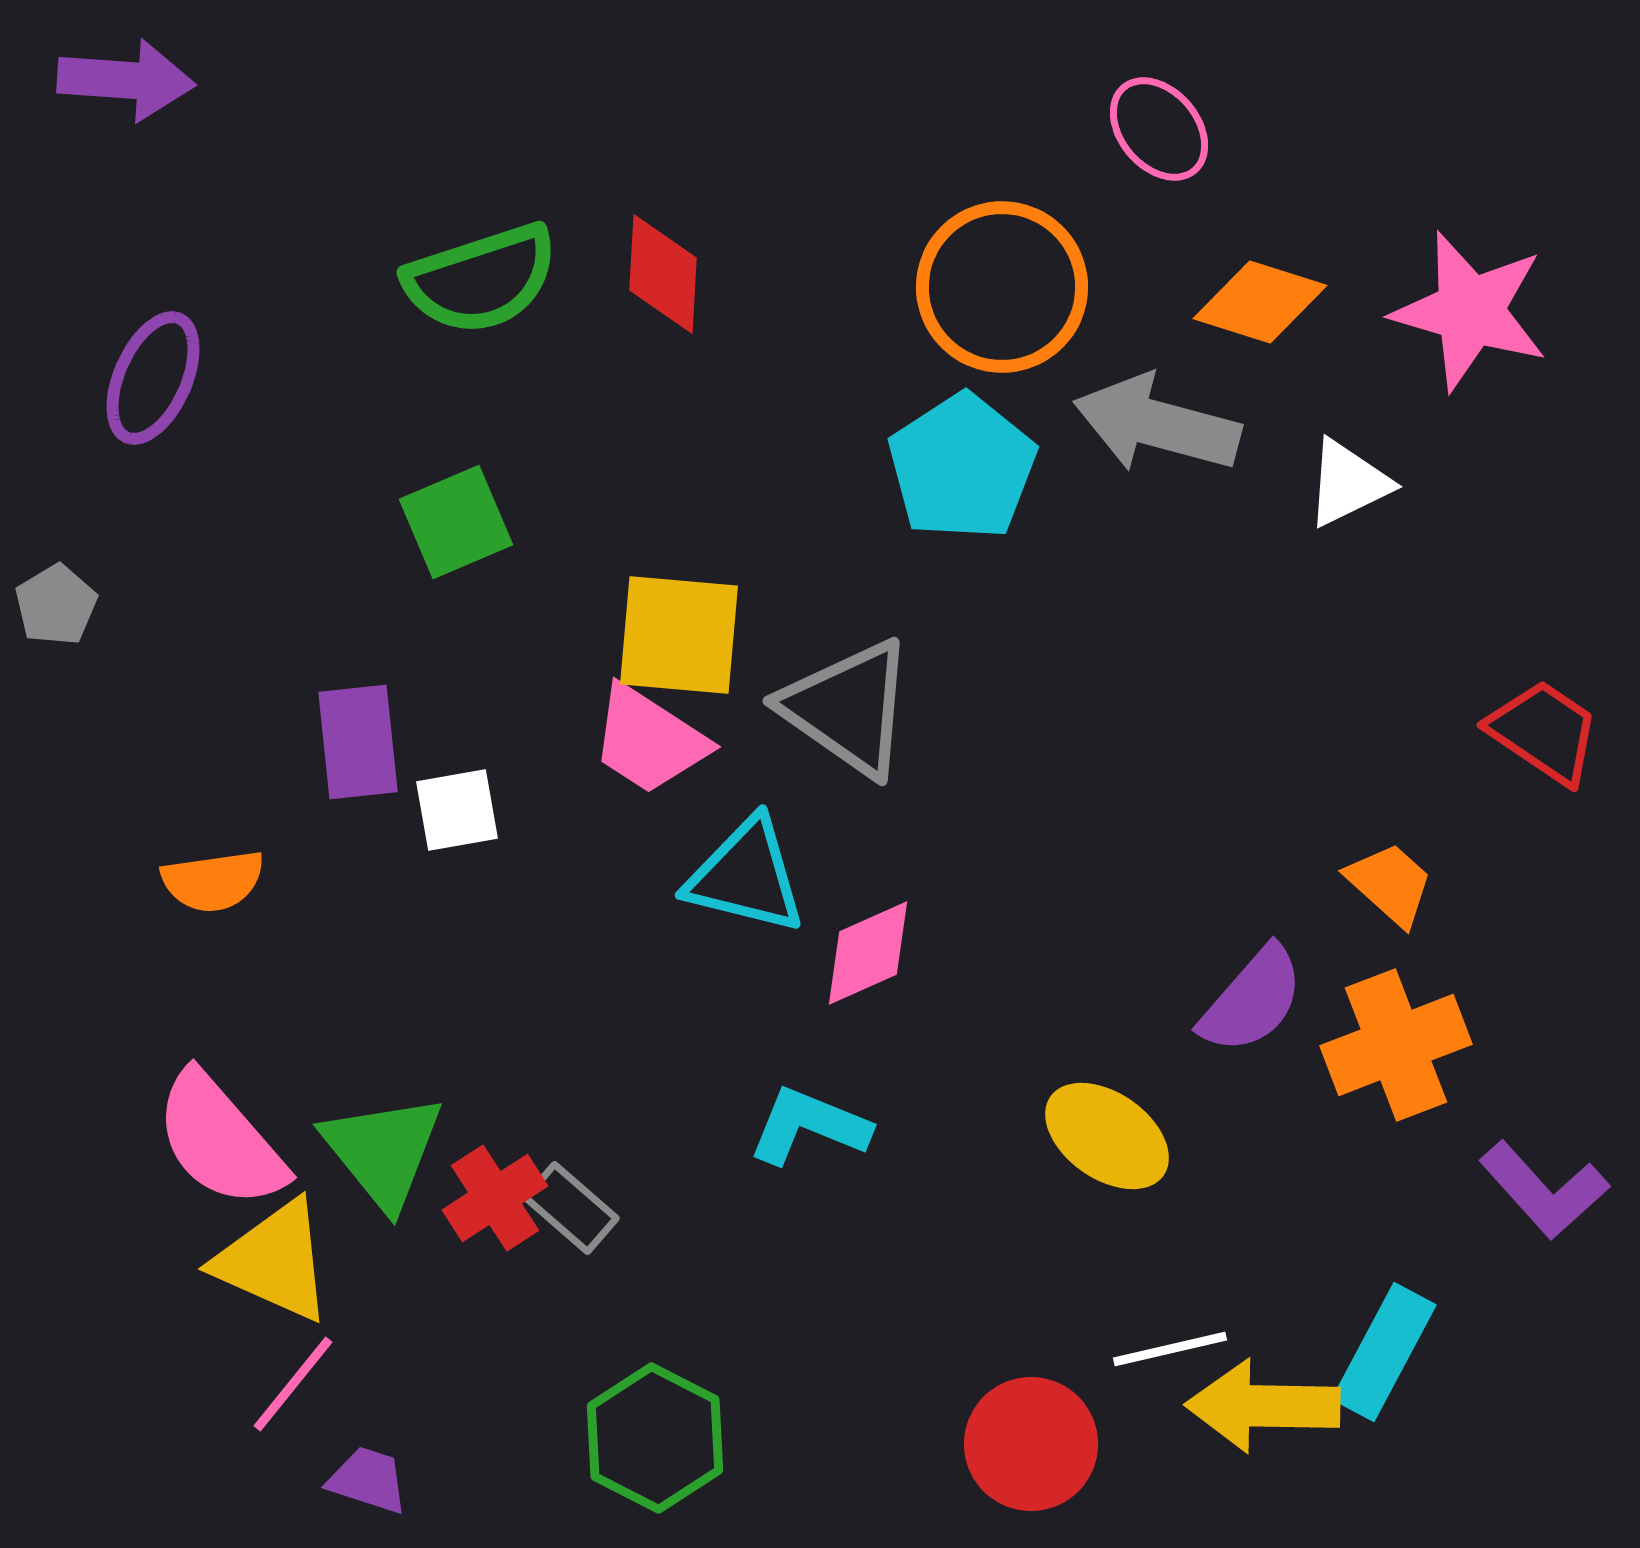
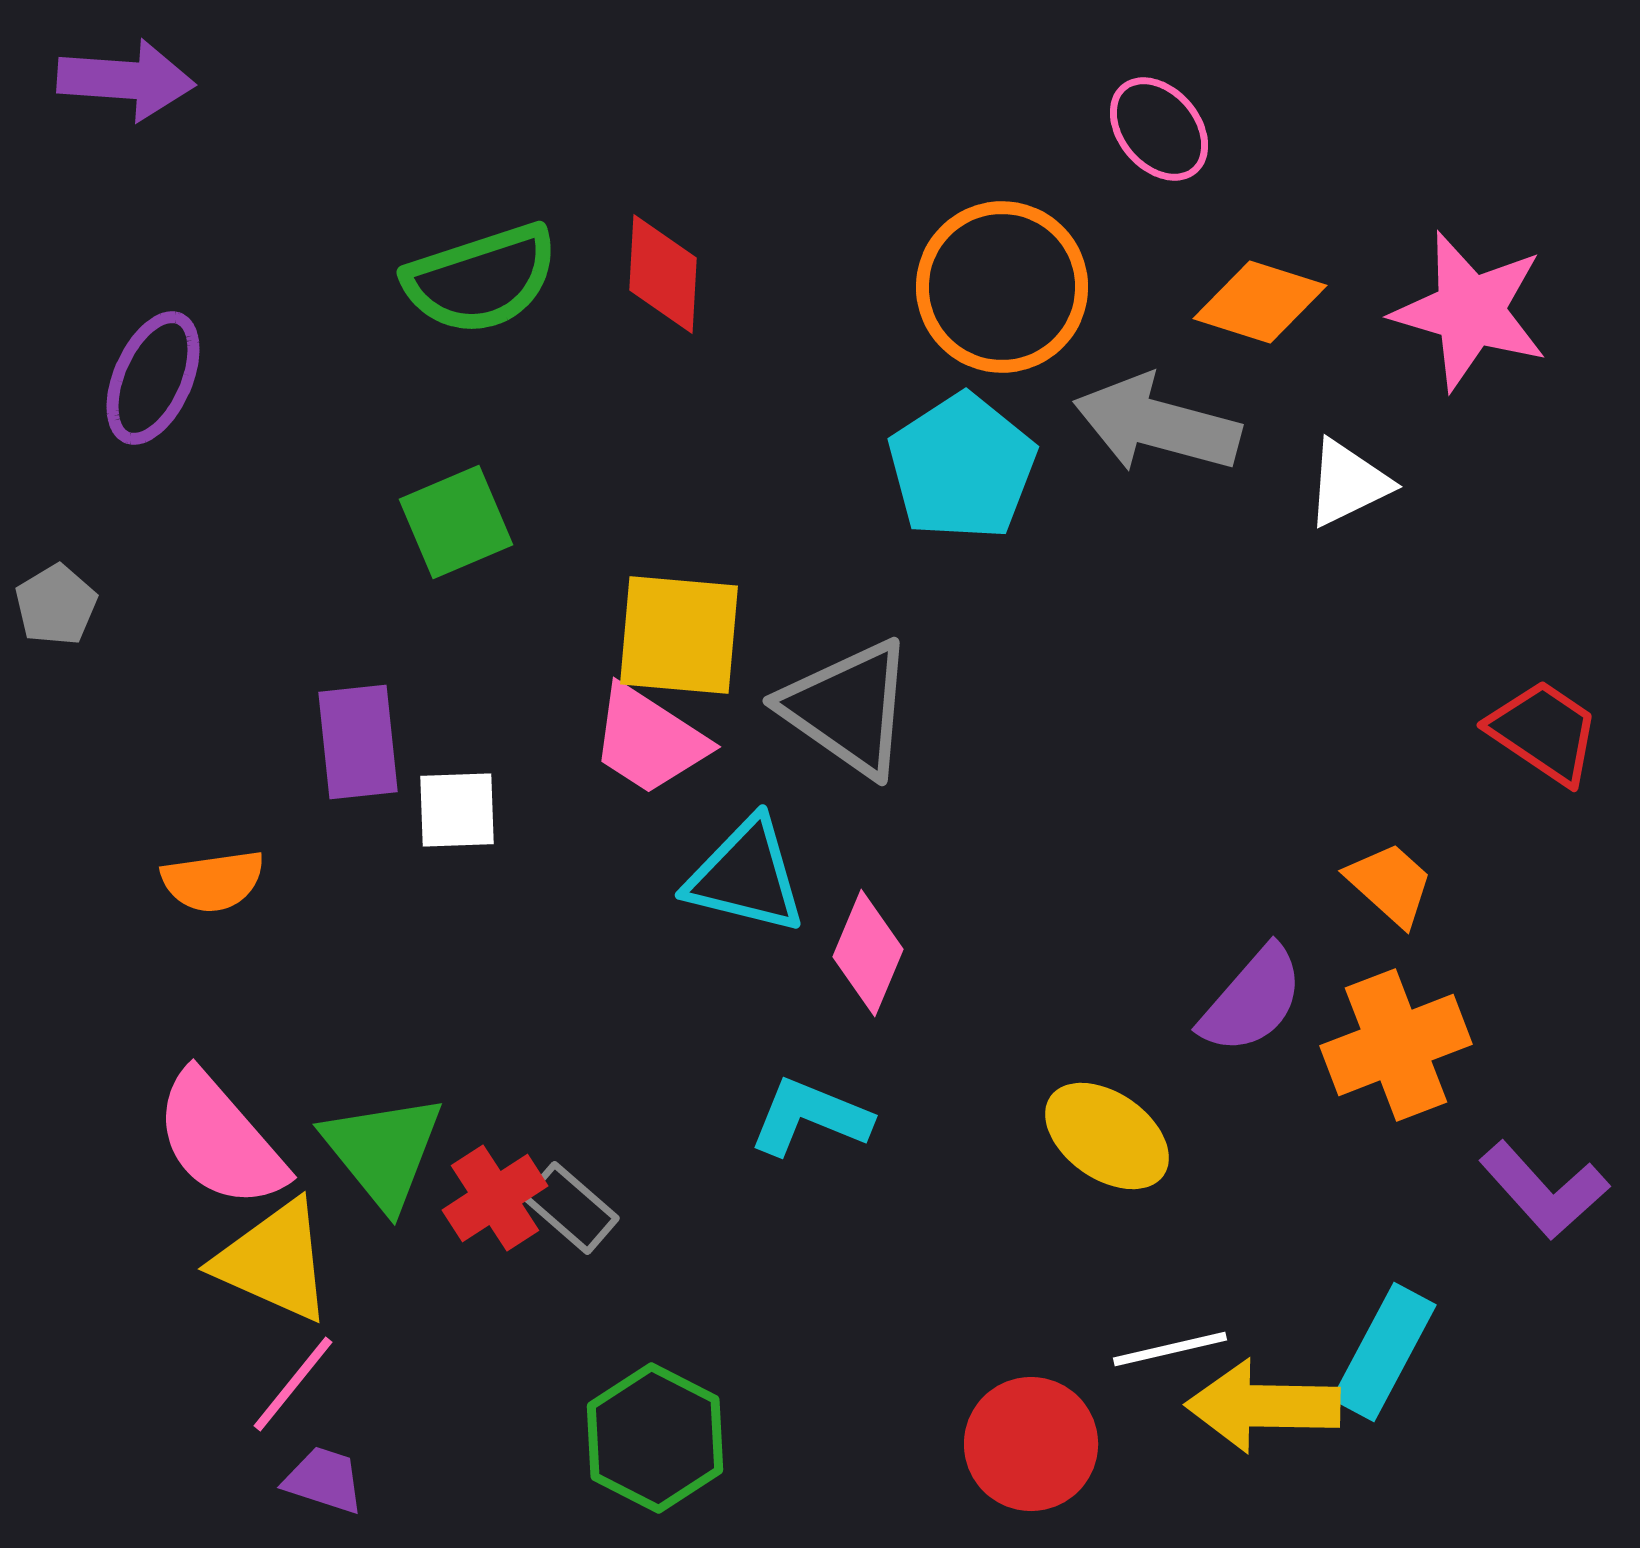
white square: rotated 8 degrees clockwise
pink diamond: rotated 43 degrees counterclockwise
cyan L-shape: moved 1 px right, 9 px up
purple trapezoid: moved 44 px left
